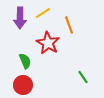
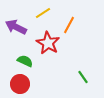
purple arrow: moved 4 px left, 9 px down; rotated 115 degrees clockwise
orange line: rotated 48 degrees clockwise
green semicircle: rotated 42 degrees counterclockwise
red circle: moved 3 px left, 1 px up
